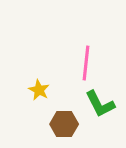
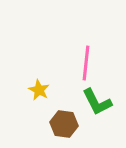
green L-shape: moved 3 px left, 2 px up
brown hexagon: rotated 8 degrees clockwise
